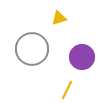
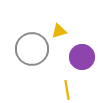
yellow triangle: moved 13 px down
yellow line: rotated 36 degrees counterclockwise
